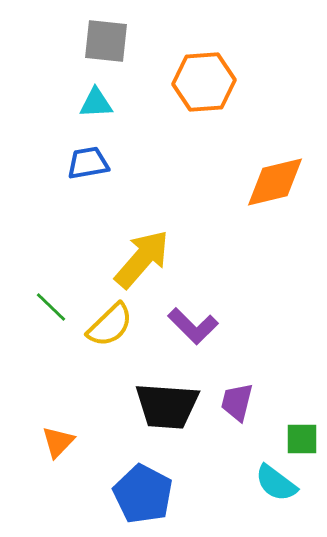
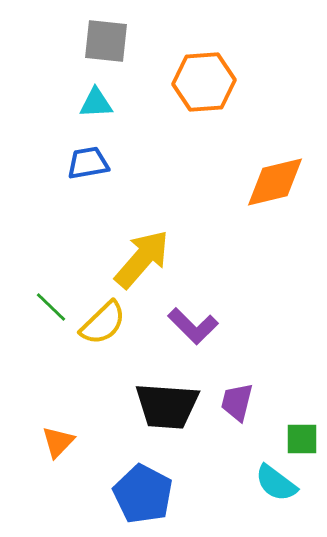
yellow semicircle: moved 7 px left, 2 px up
